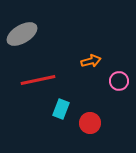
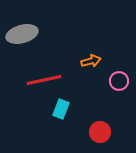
gray ellipse: rotated 16 degrees clockwise
red line: moved 6 px right
red circle: moved 10 px right, 9 px down
